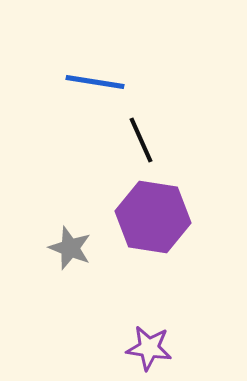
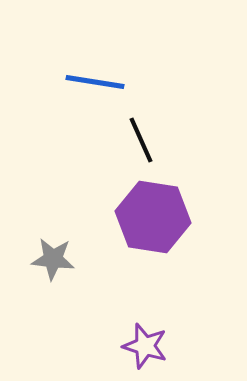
gray star: moved 17 px left, 11 px down; rotated 15 degrees counterclockwise
purple star: moved 4 px left, 2 px up; rotated 9 degrees clockwise
